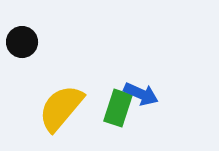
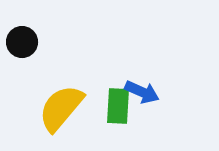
blue arrow: moved 1 px right, 2 px up
green rectangle: moved 2 px up; rotated 15 degrees counterclockwise
